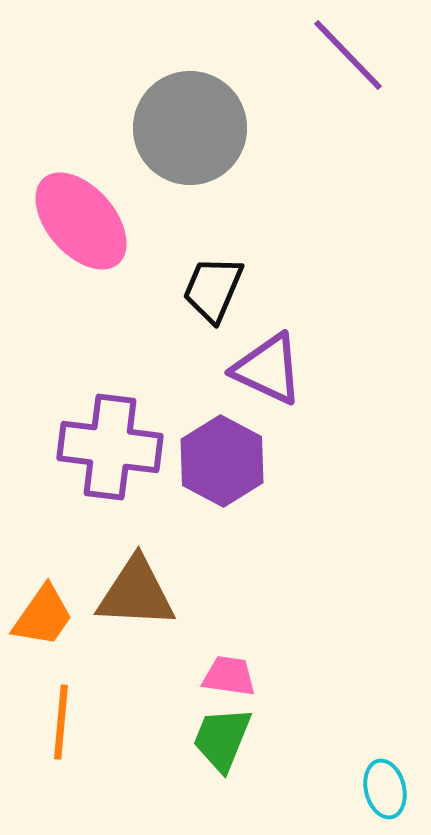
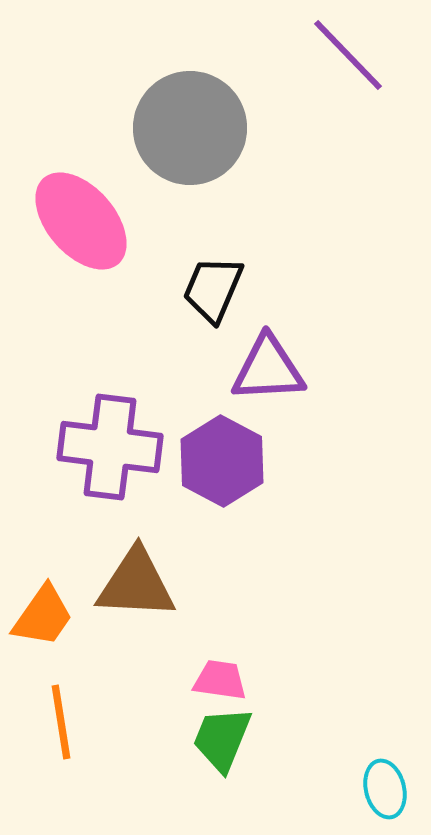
purple triangle: rotated 28 degrees counterclockwise
brown triangle: moved 9 px up
pink trapezoid: moved 9 px left, 4 px down
orange line: rotated 14 degrees counterclockwise
